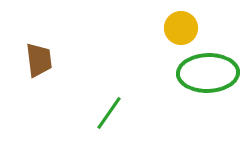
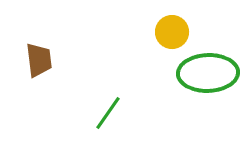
yellow circle: moved 9 px left, 4 px down
green line: moved 1 px left
